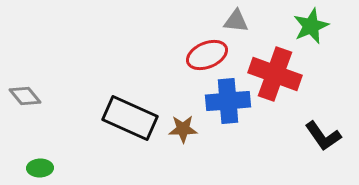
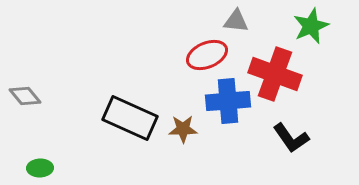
black L-shape: moved 32 px left, 2 px down
